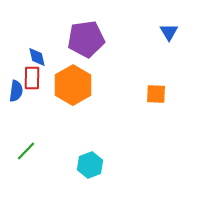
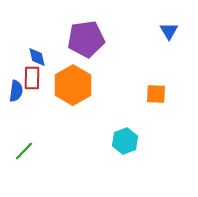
blue triangle: moved 1 px up
green line: moved 2 px left
cyan hexagon: moved 35 px right, 24 px up
